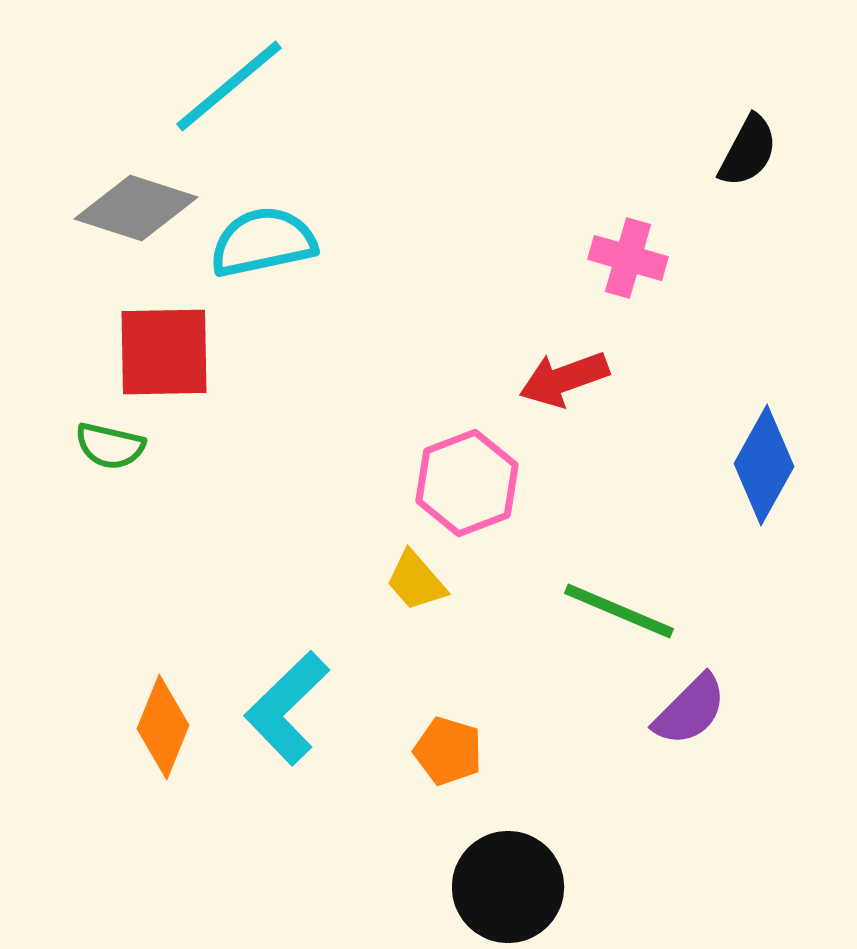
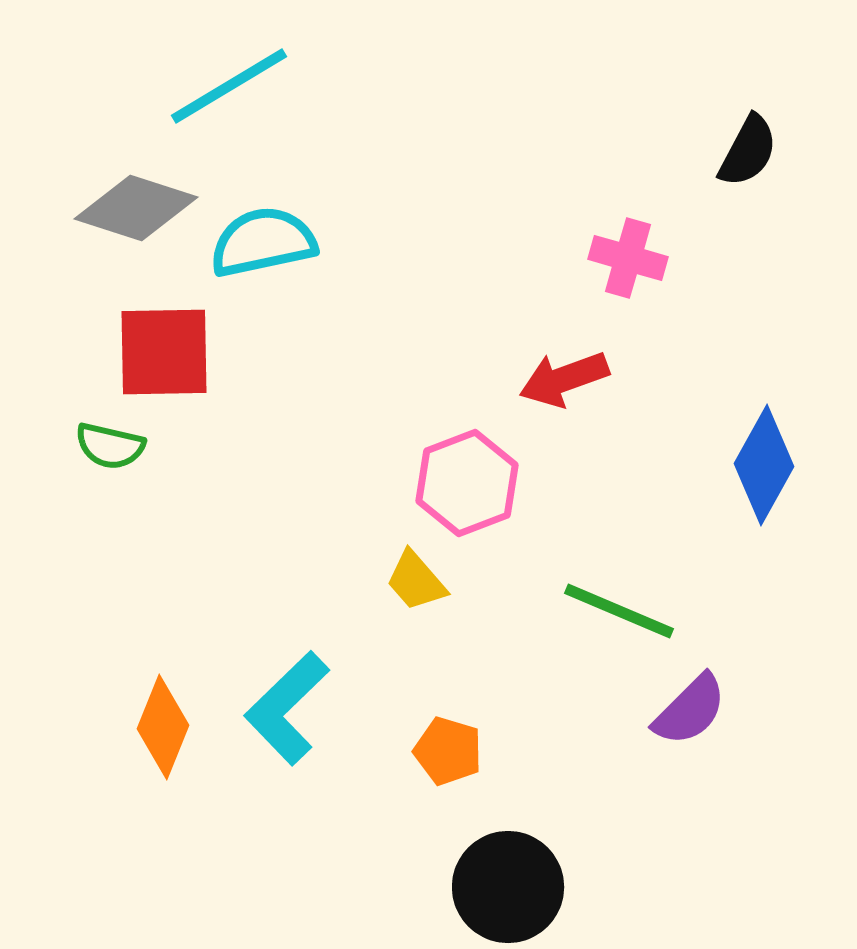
cyan line: rotated 9 degrees clockwise
